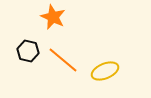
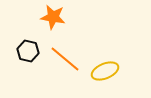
orange star: rotated 15 degrees counterclockwise
orange line: moved 2 px right, 1 px up
